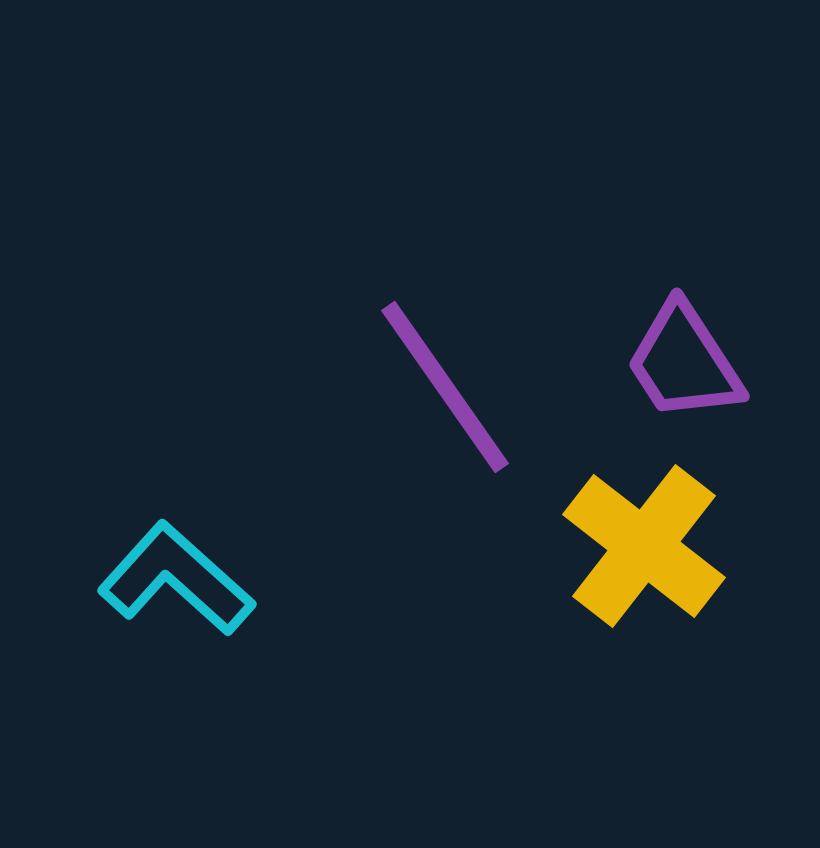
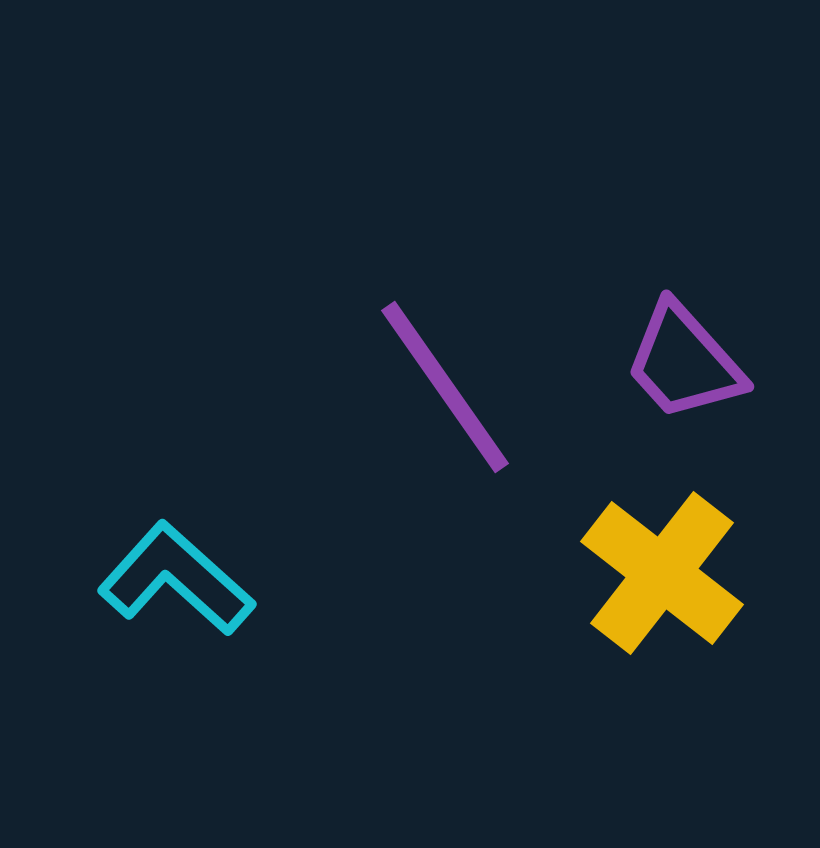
purple trapezoid: rotated 9 degrees counterclockwise
yellow cross: moved 18 px right, 27 px down
